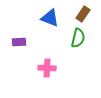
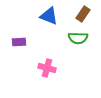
blue triangle: moved 1 px left, 2 px up
green semicircle: rotated 78 degrees clockwise
pink cross: rotated 12 degrees clockwise
